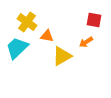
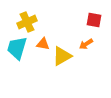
yellow cross: rotated 30 degrees clockwise
orange triangle: moved 4 px left, 8 px down
orange arrow: moved 2 px down
cyan trapezoid: rotated 30 degrees counterclockwise
